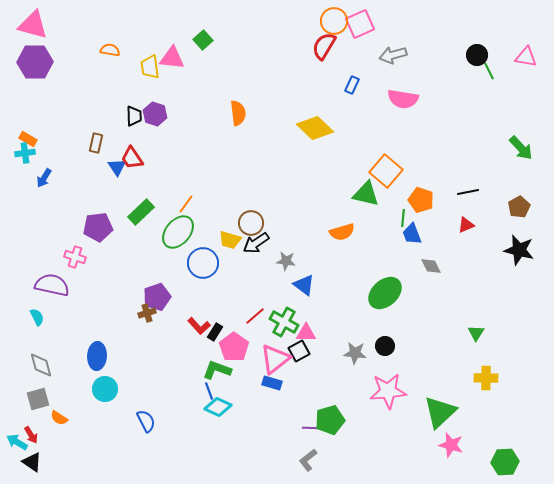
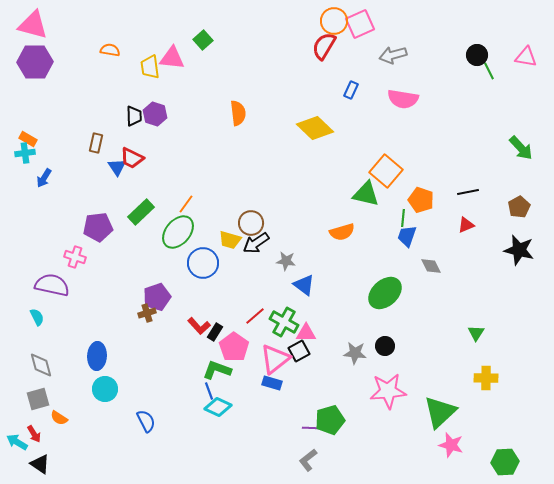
blue rectangle at (352, 85): moved 1 px left, 5 px down
red trapezoid at (132, 158): rotated 30 degrees counterclockwise
blue trapezoid at (412, 234): moved 5 px left, 2 px down; rotated 40 degrees clockwise
red arrow at (31, 435): moved 3 px right, 1 px up
black triangle at (32, 462): moved 8 px right, 2 px down
